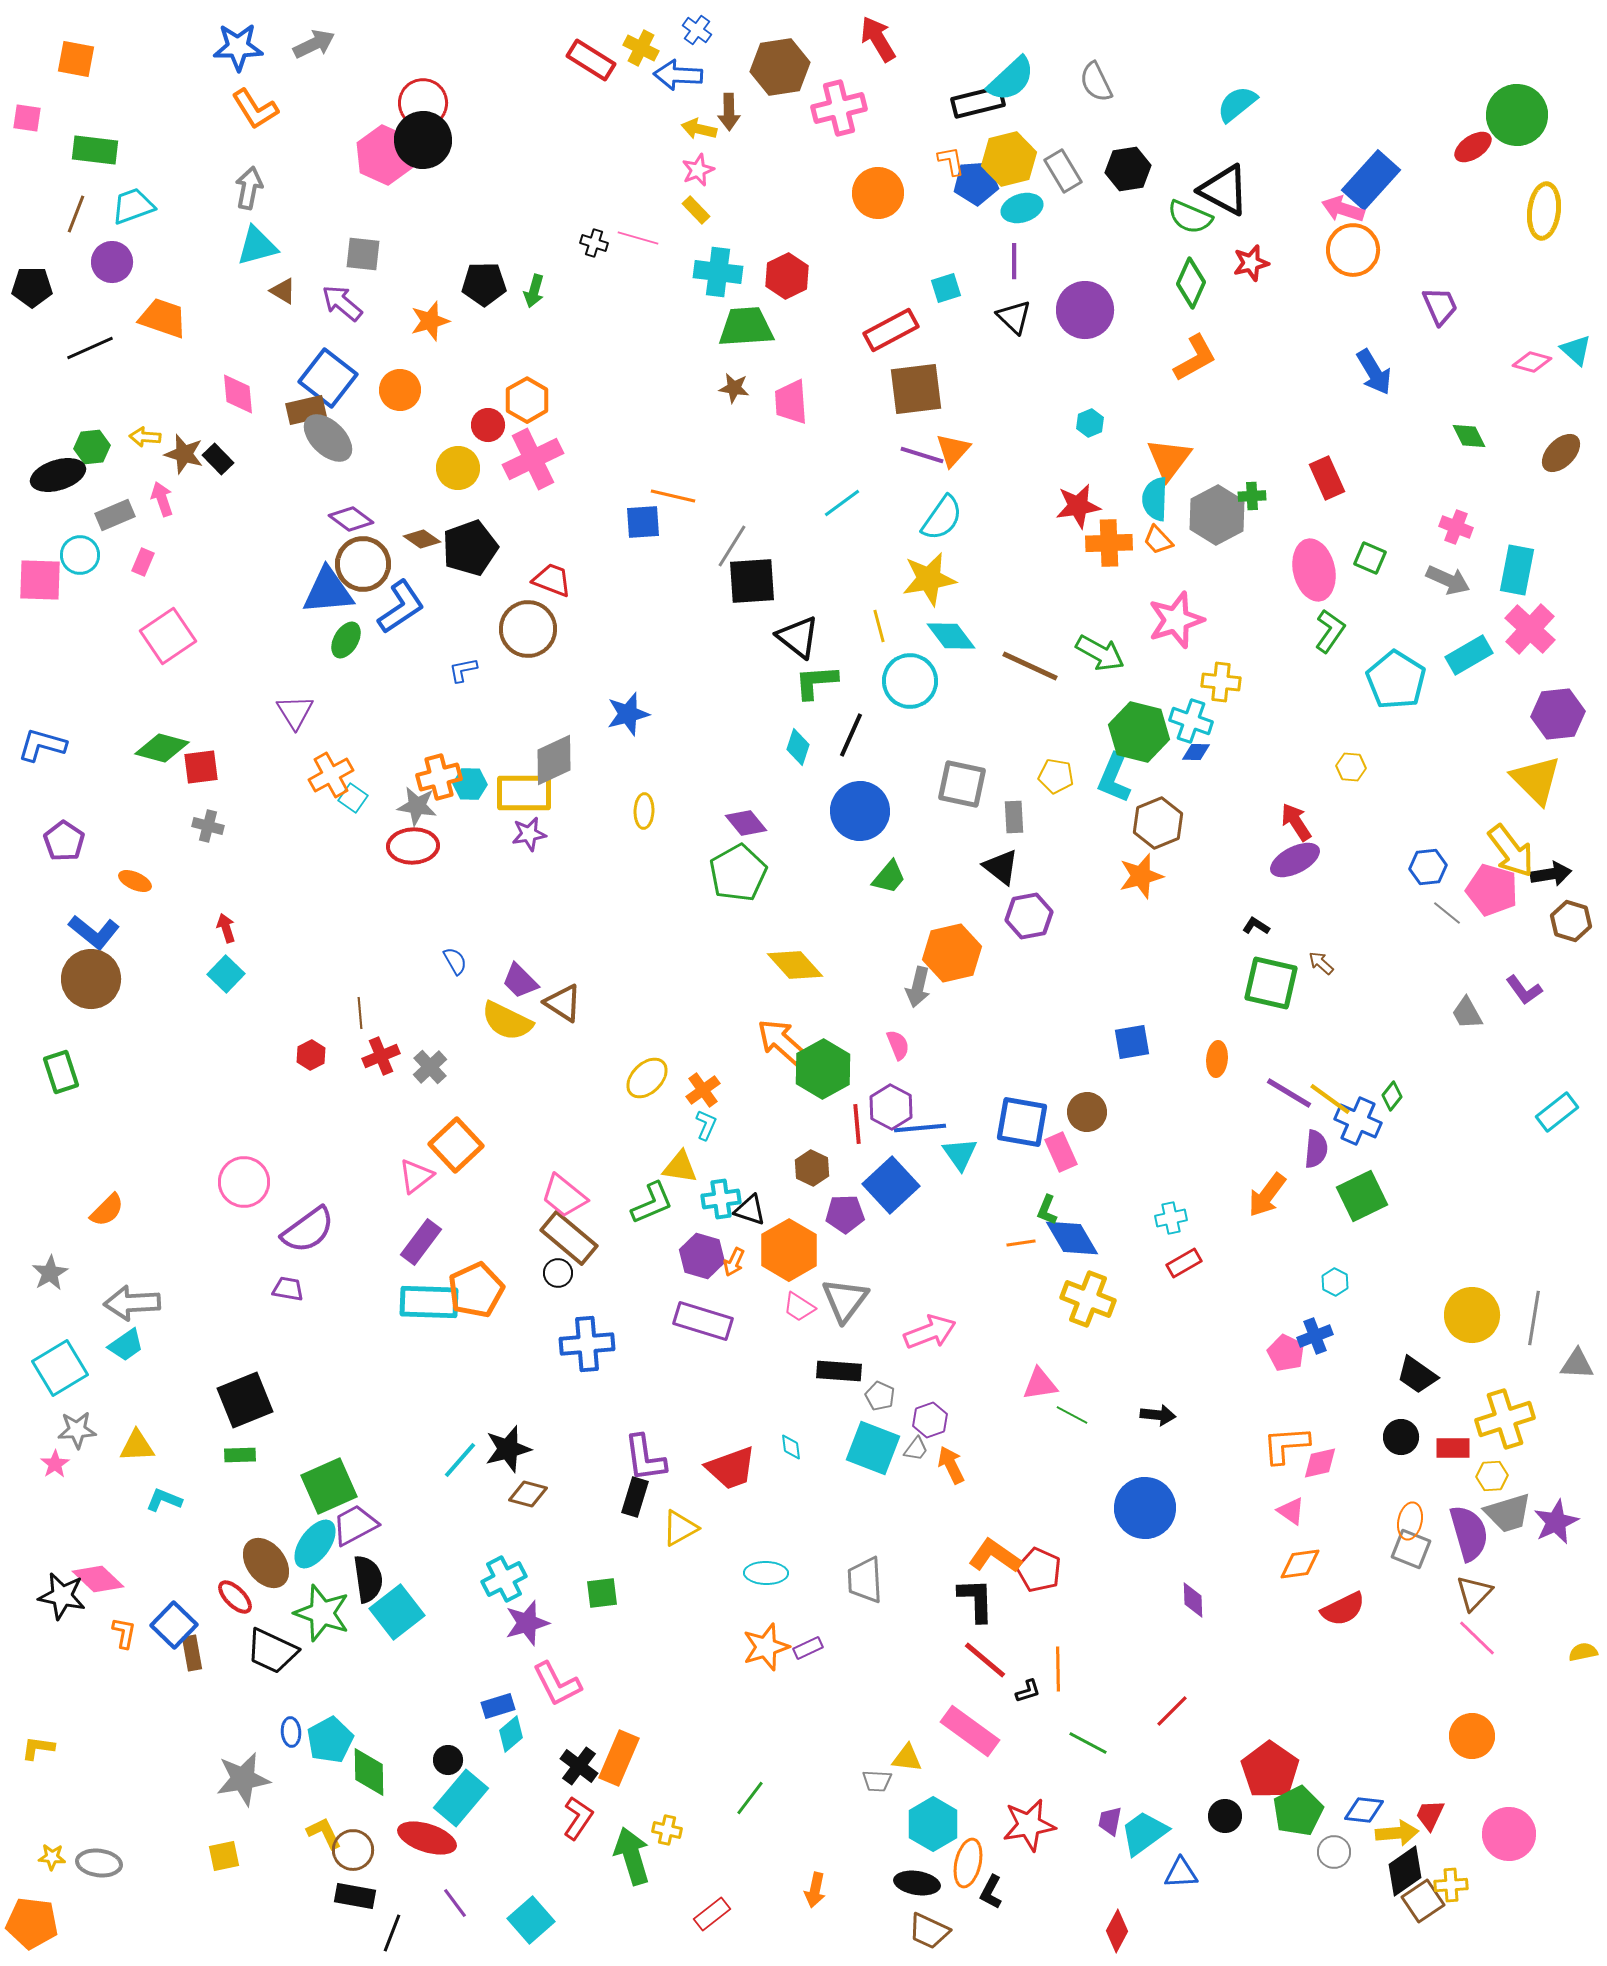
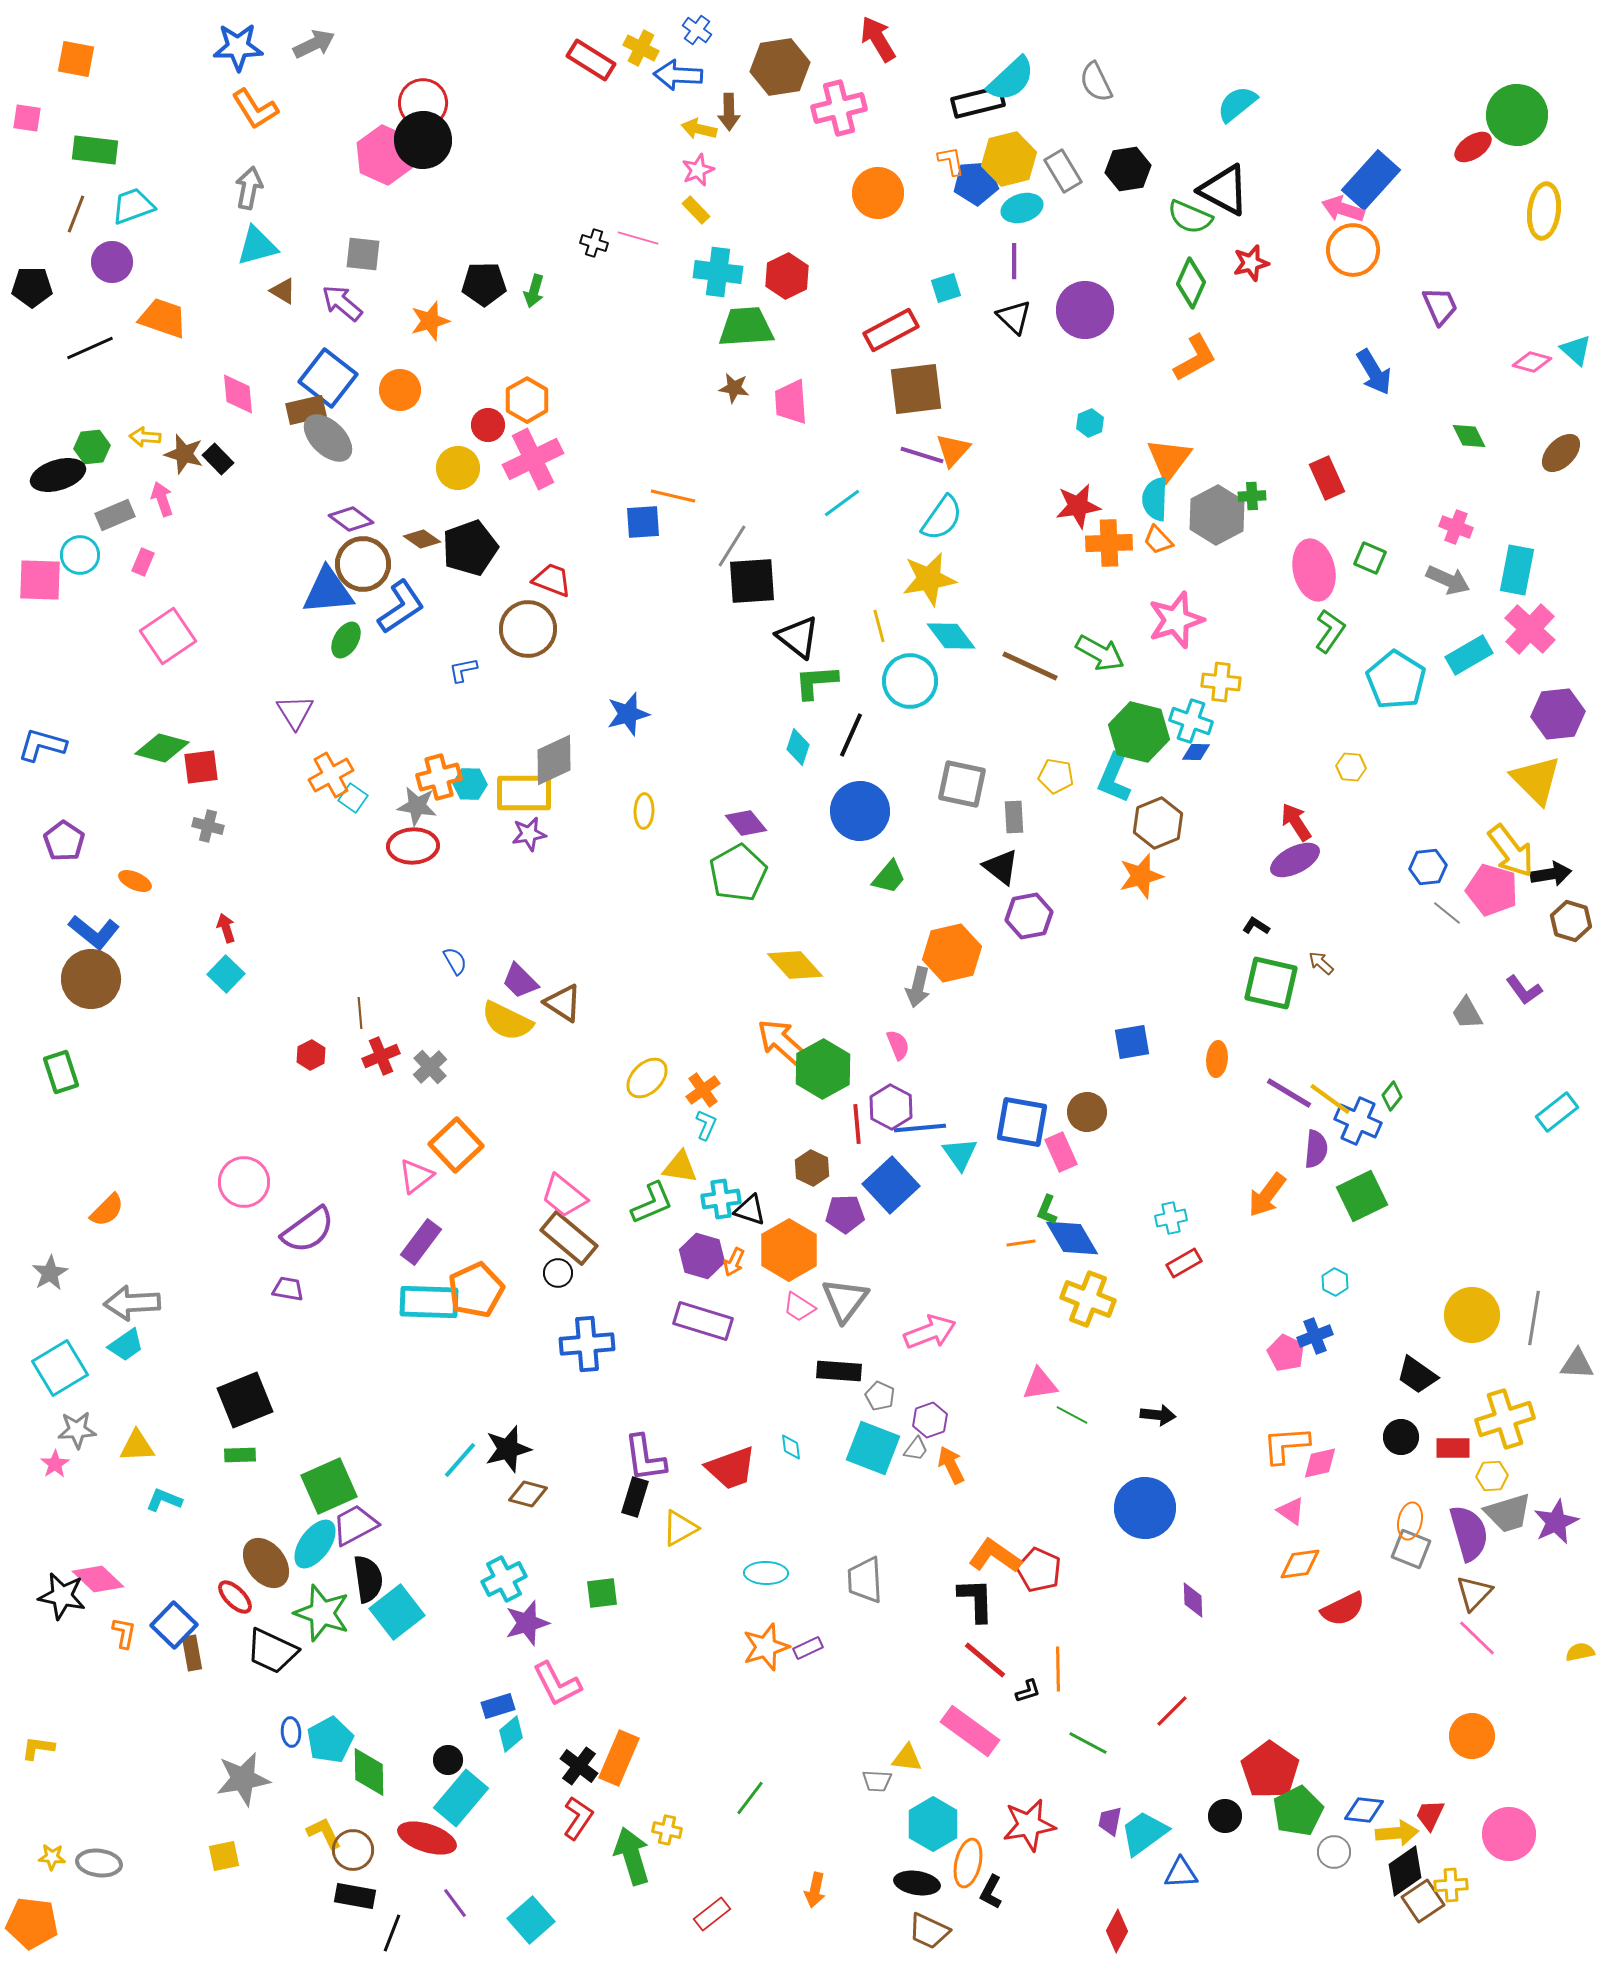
yellow semicircle at (1583, 1652): moved 3 px left
